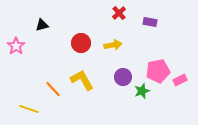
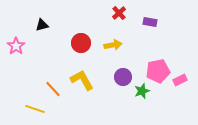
yellow line: moved 6 px right
